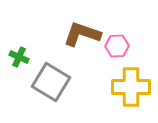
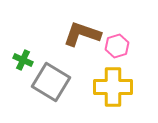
pink hexagon: rotated 15 degrees counterclockwise
green cross: moved 4 px right, 3 px down
yellow cross: moved 18 px left
